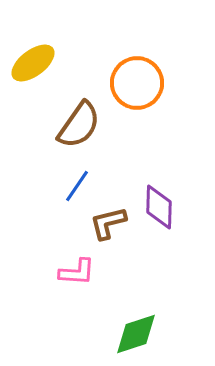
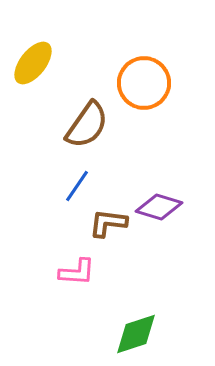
yellow ellipse: rotated 15 degrees counterclockwise
orange circle: moved 7 px right
brown semicircle: moved 8 px right
purple diamond: rotated 75 degrees counterclockwise
brown L-shape: rotated 21 degrees clockwise
